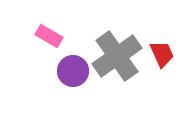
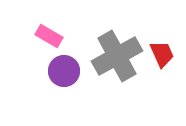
gray cross: rotated 6 degrees clockwise
purple circle: moved 9 px left
